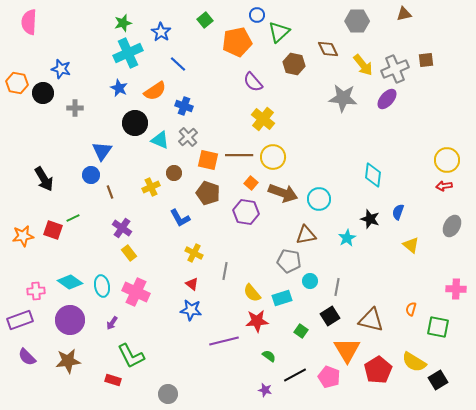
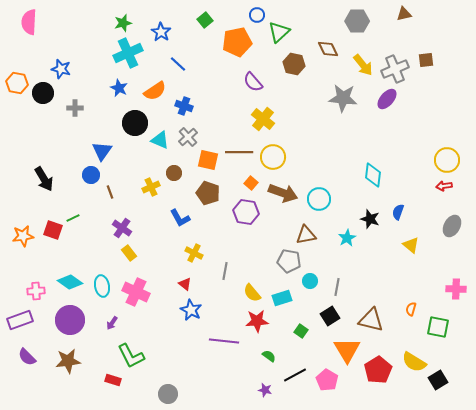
brown line at (239, 155): moved 3 px up
red triangle at (192, 284): moved 7 px left
blue star at (191, 310): rotated 20 degrees clockwise
purple line at (224, 341): rotated 20 degrees clockwise
pink pentagon at (329, 377): moved 2 px left, 3 px down; rotated 10 degrees clockwise
